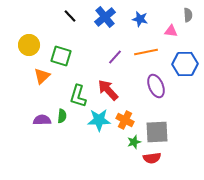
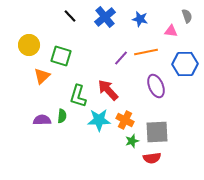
gray semicircle: moved 1 px left, 1 px down; rotated 16 degrees counterclockwise
purple line: moved 6 px right, 1 px down
green star: moved 2 px left, 1 px up
